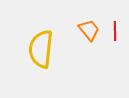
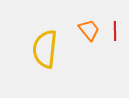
yellow semicircle: moved 4 px right
